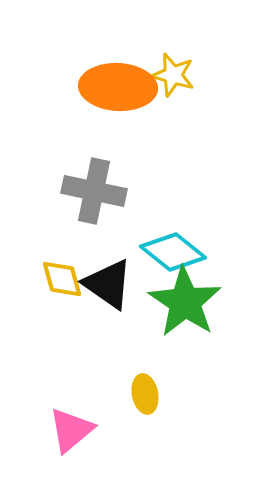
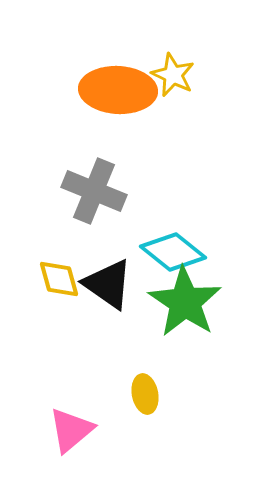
yellow star: rotated 9 degrees clockwise
orange ellipse: moved 3 px down
gray cross: rotated 10 degrees clockwise
yellow diamond: moved 3 px left
